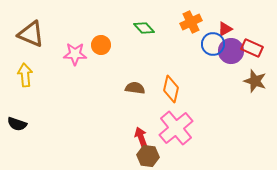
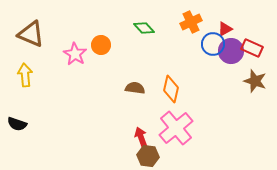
pink star: rotated 30 degrees clockwise
